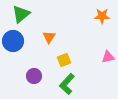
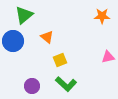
green triangle: moved 3 px right, 1 px down
orange triangle: moved 2 px left; rotated 24 degrees counterclockwise
yellow square: moved 4 px left
purple circle: moved 2 px left, 10 px down
green L-shape: moved 1 px left; rotated 90 degrees counterclockwise
